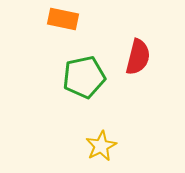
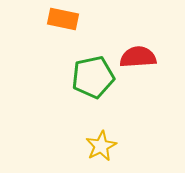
red semicircle: rotated 108 degrees counterclockwise
green pentagon: moved 9 px right
